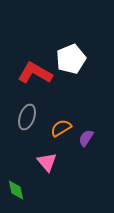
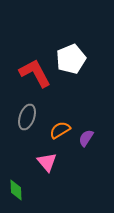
red L-shape: rotated 32 degrees clockwise
orange semicircle: moved 1 px left, 2 px down
green diamond: rotated 10 degrees clockwise
